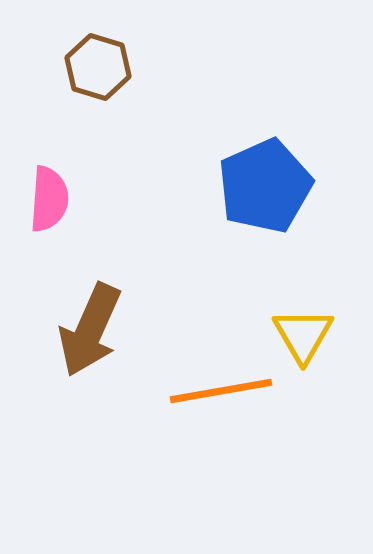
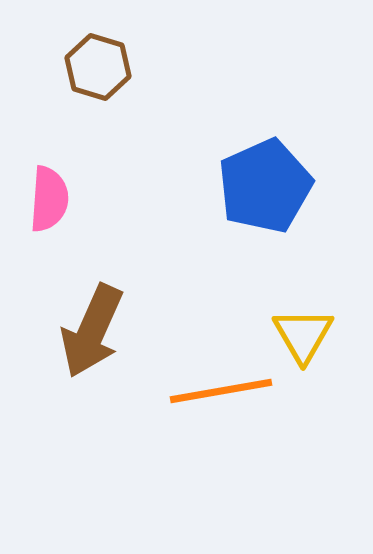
brown arrow: moved 2 px right, 1 px down
